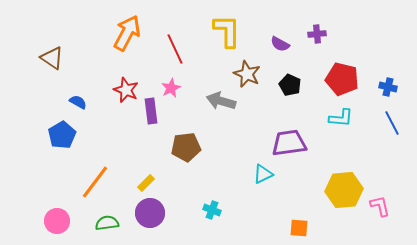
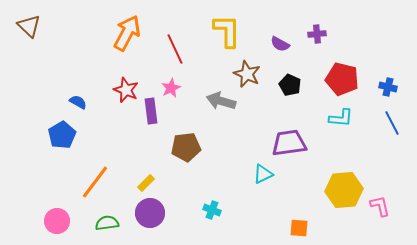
brown triangle: moved 23 px left, 32 px up; rotated 10 degrees clockwise
